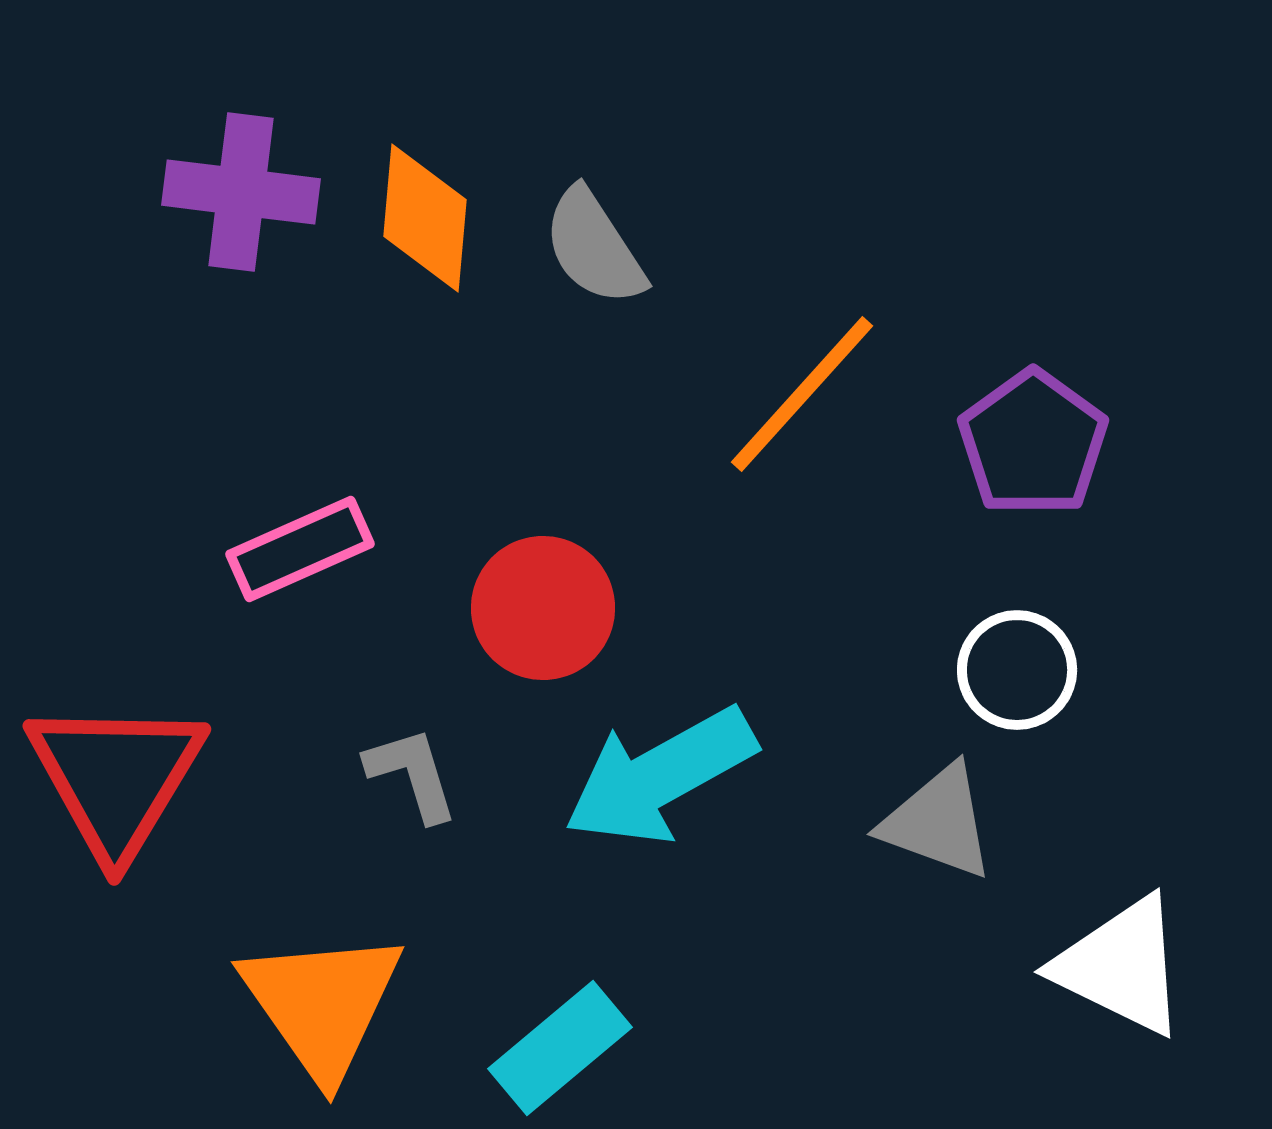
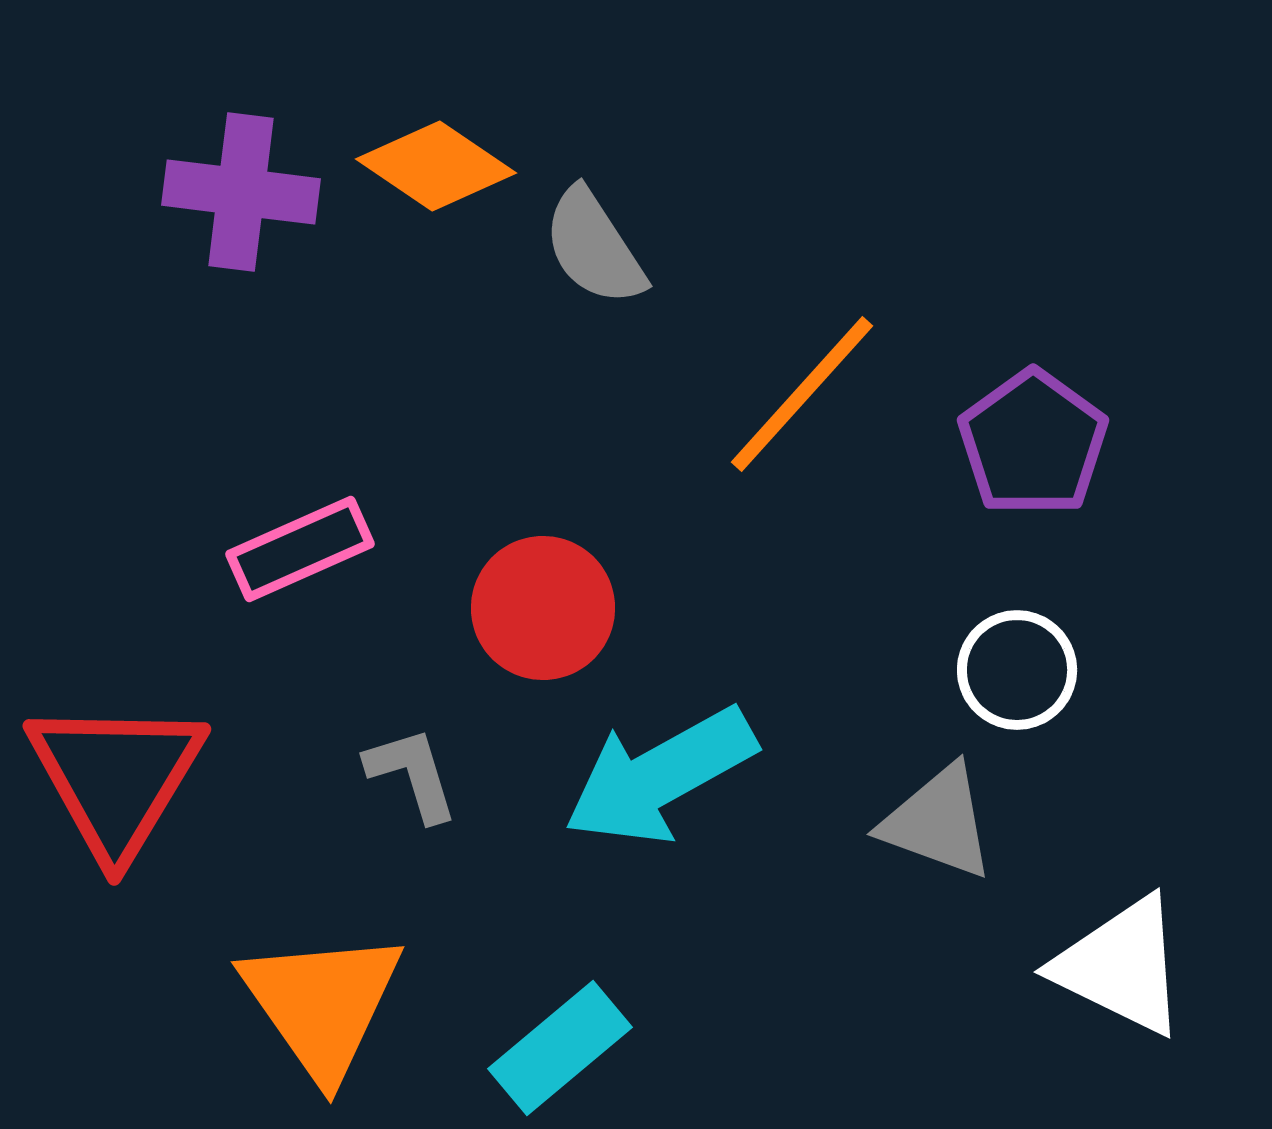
orange diamond: moved 11 px right, 52 px up; rotated 61 degrees counterclockwise
